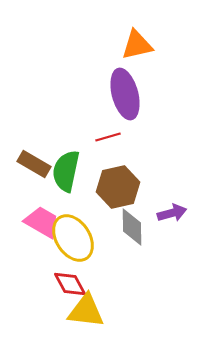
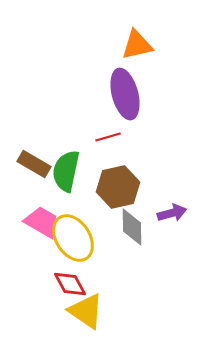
yellow triangle: rotated 27 degrees clockwise
